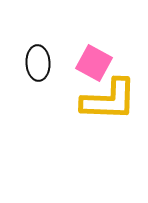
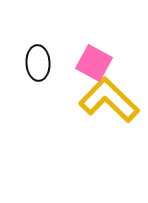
yellow L-shape: rotated 138 degrees counterclockwise
